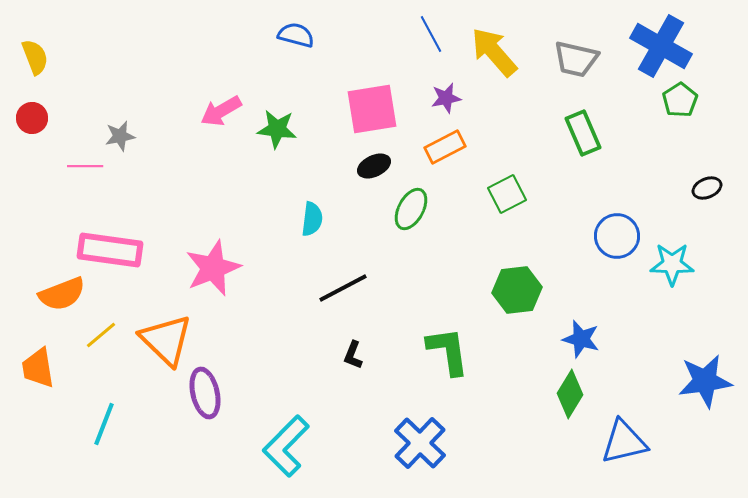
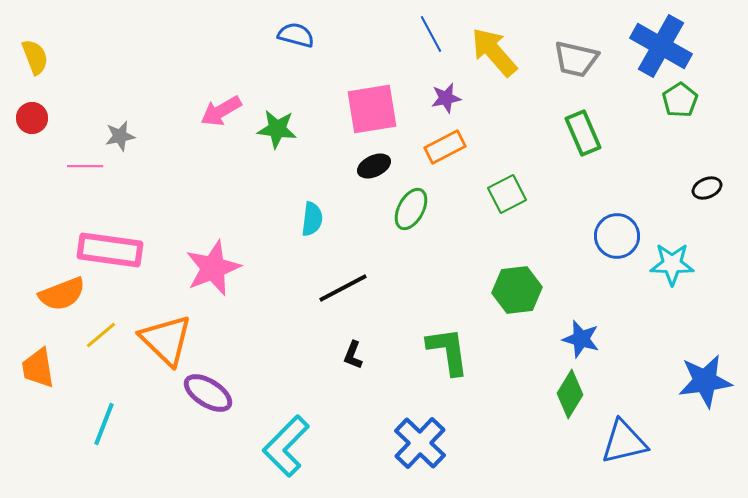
purple ellipse at (205, 393): moved 3 px right; rotated 45 degrees counterclockwise
